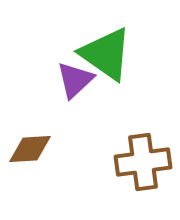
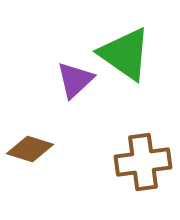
green triangle: moved 19 px right
brown diamond: rotated 21 degrees clockwise
